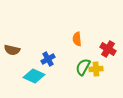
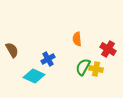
brown semicircle: rotated 133 degrees counterclockwise
yellow cross: rotated 16 degrees clockwise
